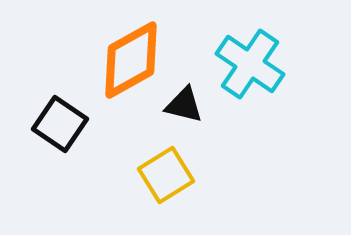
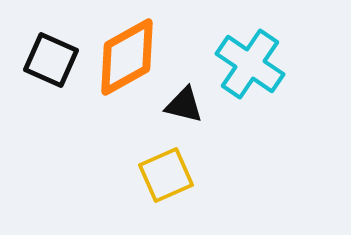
orange diamond: moved 4 px left, 3 px up
black square: moved 9 px left, 64 px up; rotated 10 degrees counterclockwise
yellow square: rotated 8 degrees clockwise
